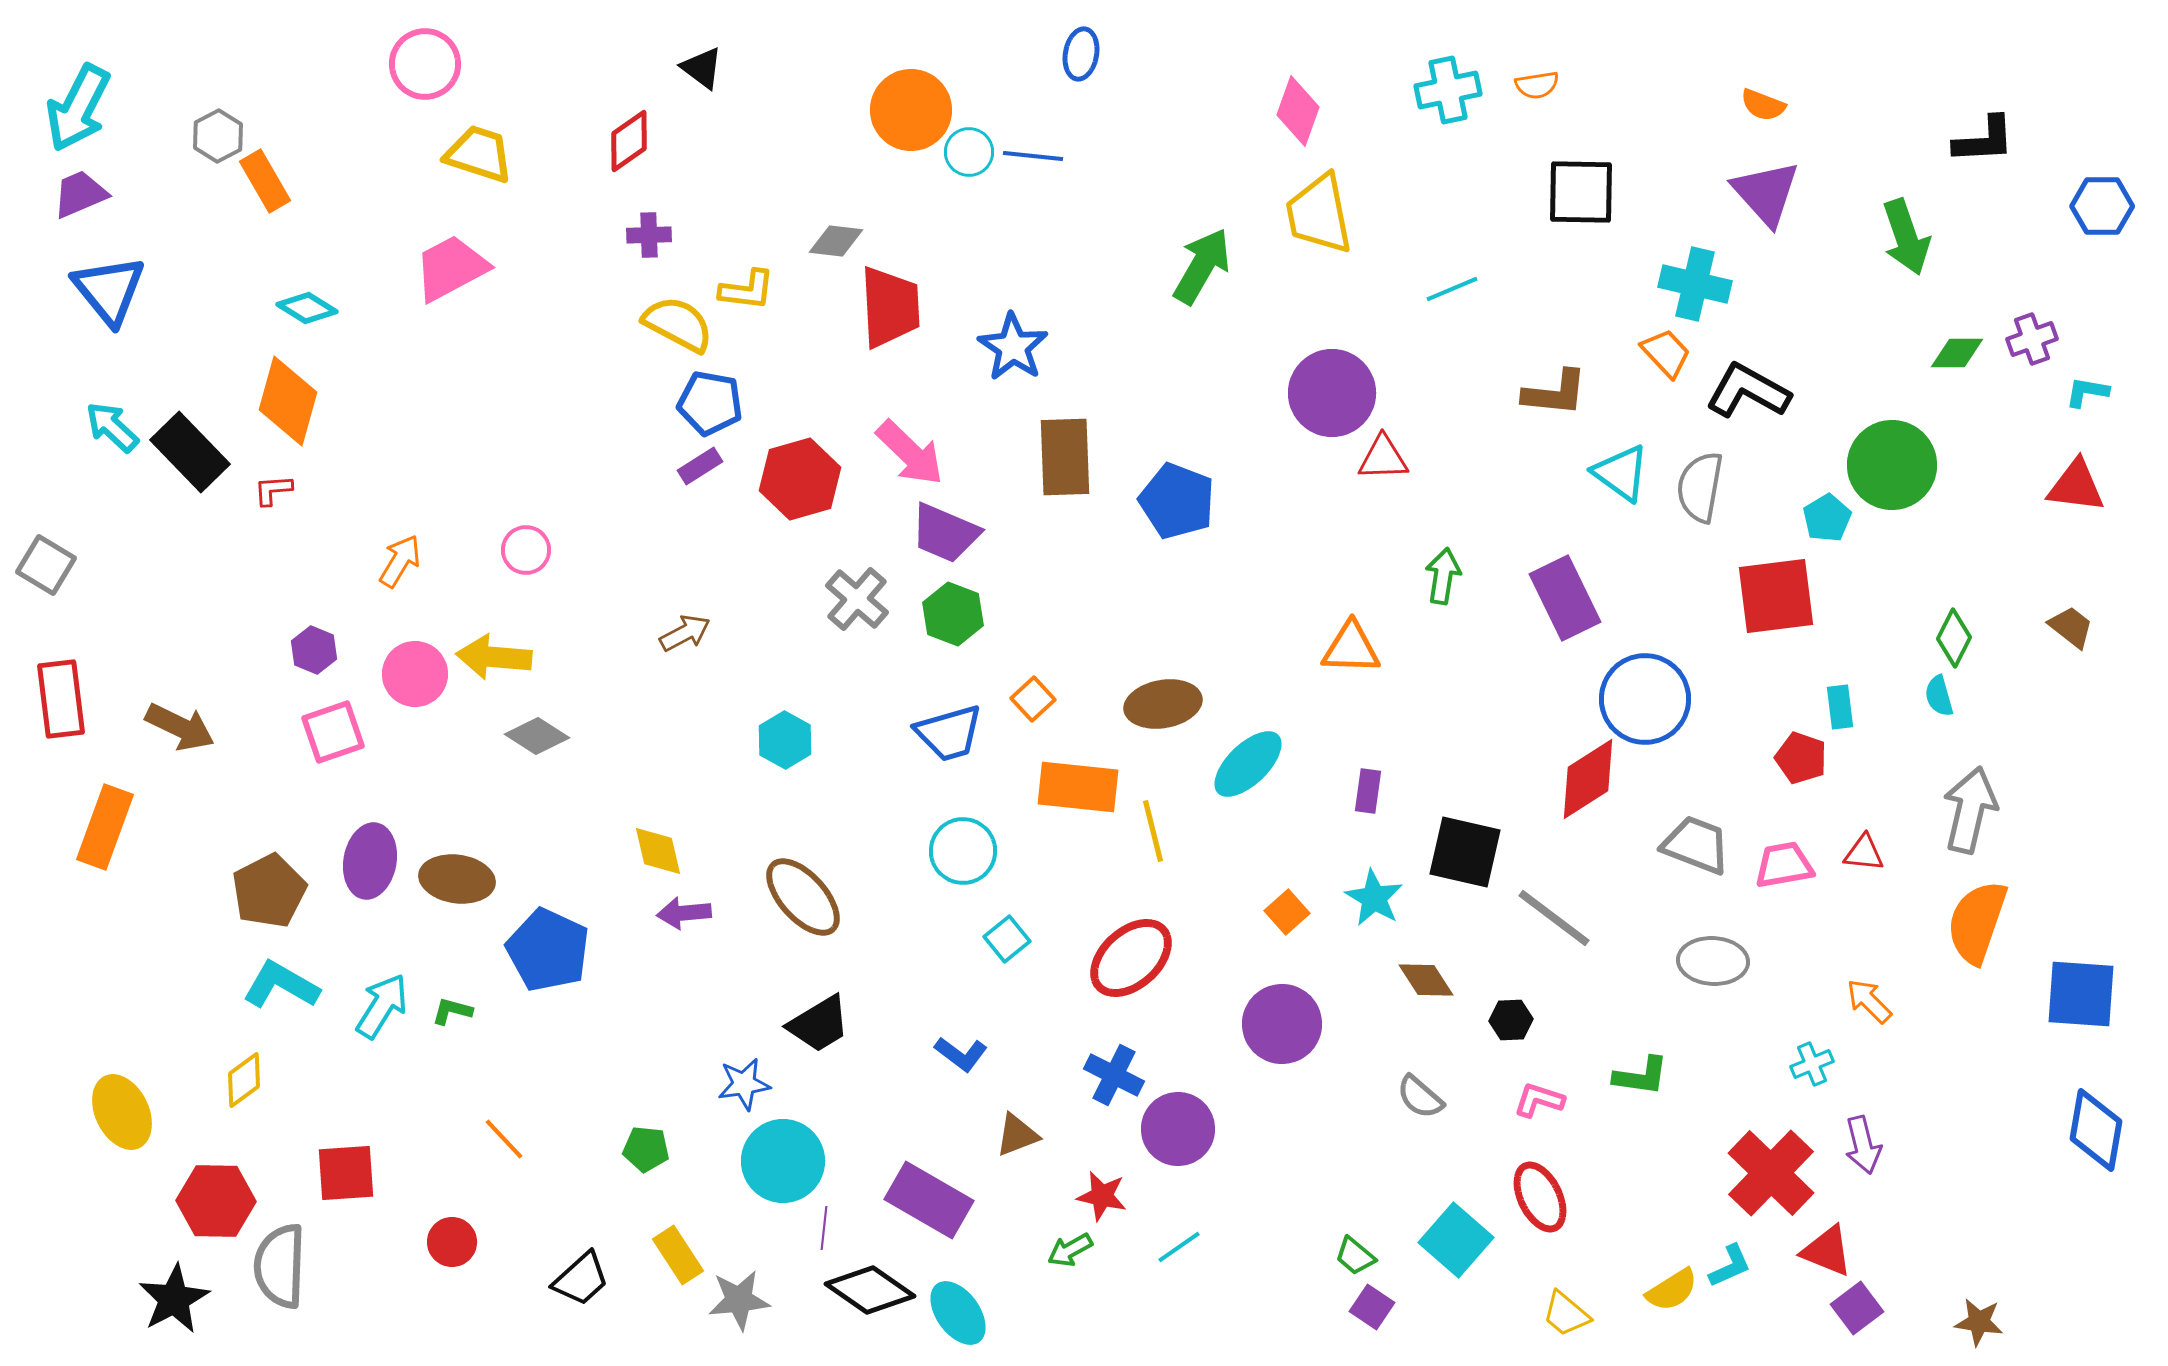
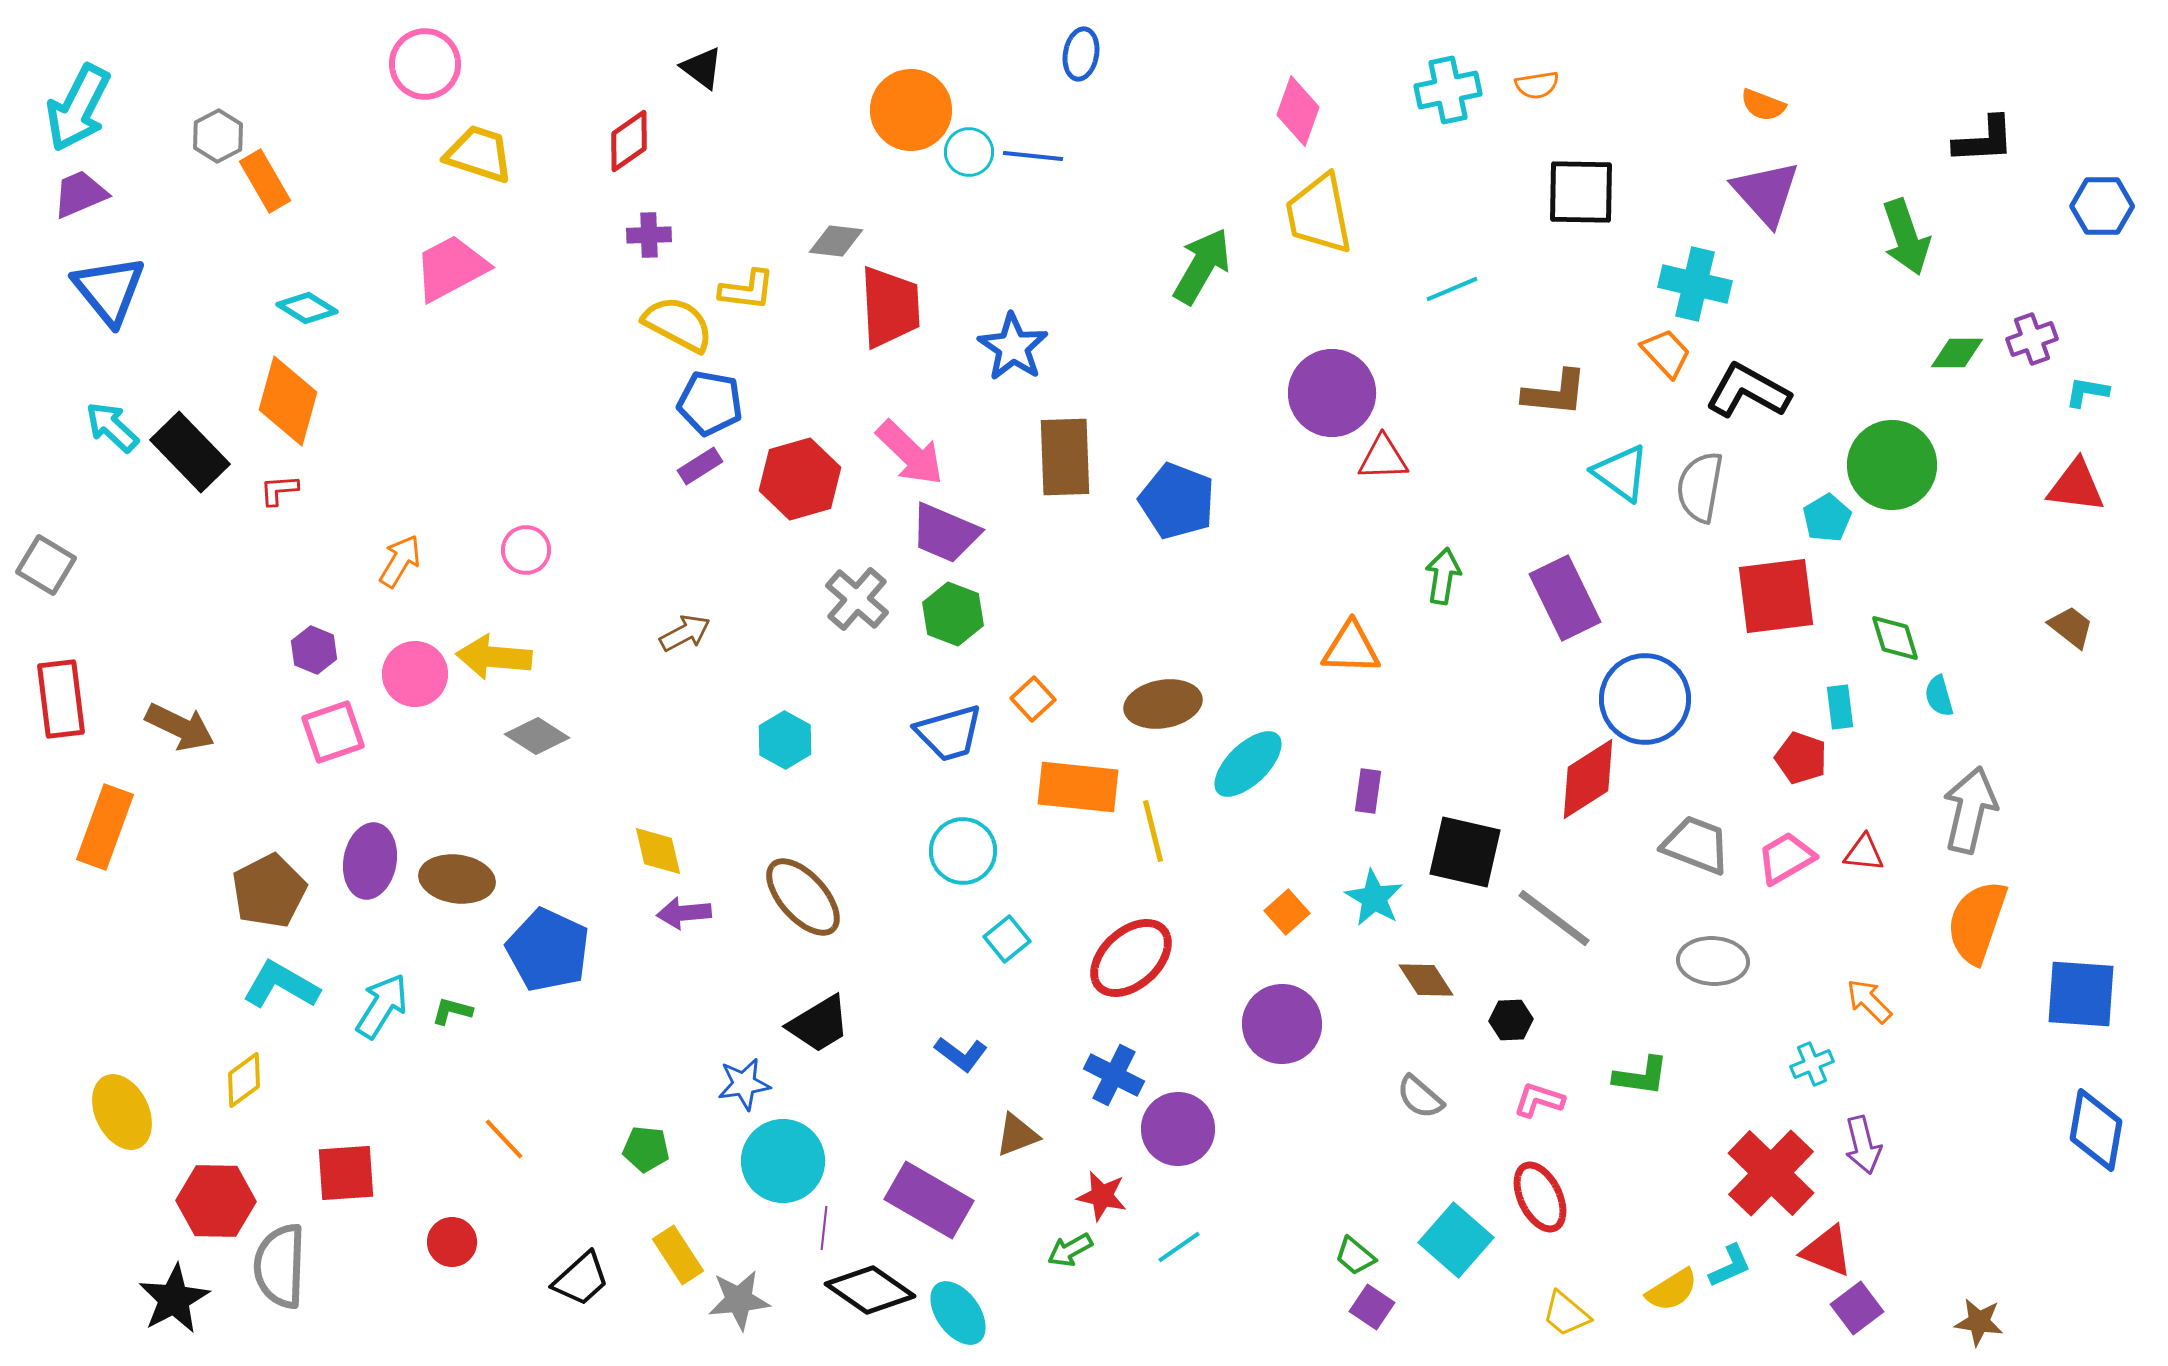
red L-shape at (273, 490): moved 6 px right
green diamond at (1954, 638): moved 59 px left; rotated 44 degrees counterclockwise
pink trapezoid at (1784, 865): moved 2 px right, 7 px up; rotated 20 degrees counterclockwise
